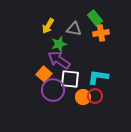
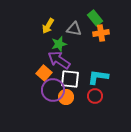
orange square: moved 1 px up
orange circle: moved 17 px left
